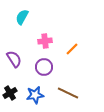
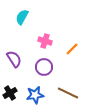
pink cross: rotated 24 degrees clockwise
